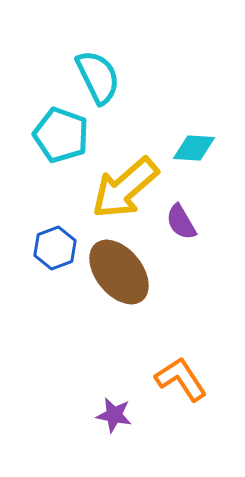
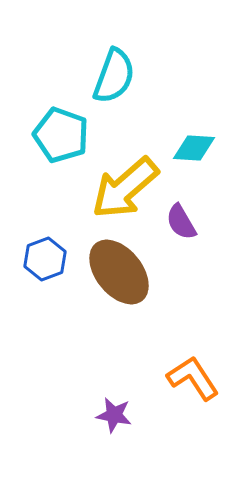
cyan semicircle: moved 16 px right, 1 px up; rotated 46 degrees clockwise
blue hexagon: moved 10 px left, 11 px down
orange L-shape: moved 12 px right, 1 px up
